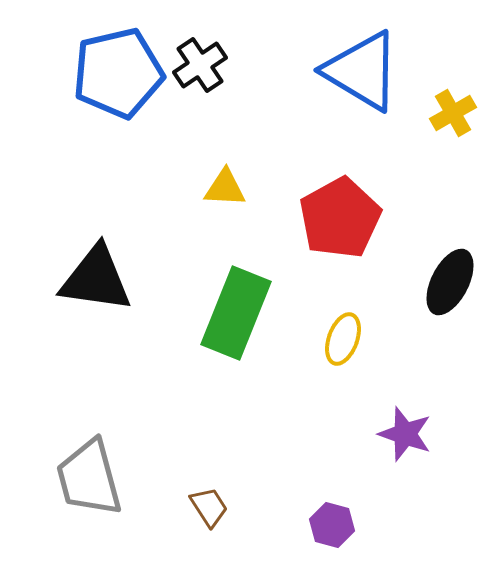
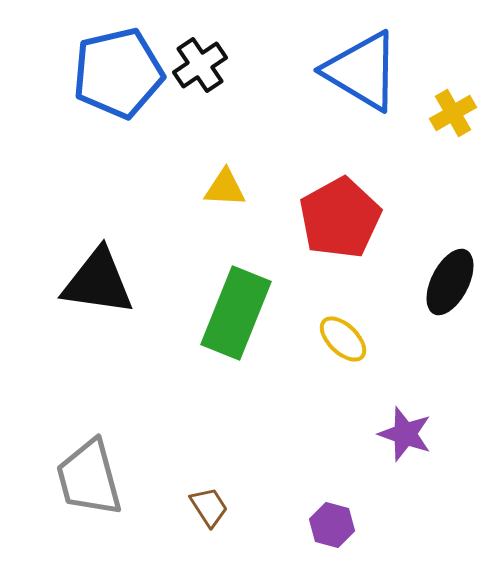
black triangle: moved 2 px right, 3 px down
yellow ellipse: rotated 66 degrees counterclockwise
